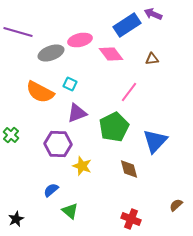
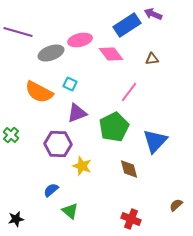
orange semicircle: moved 1 px left
black star: rotated 14 degrees clockwise
